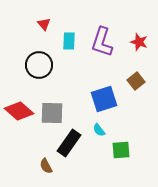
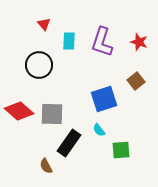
gray square: moved 1 px down
